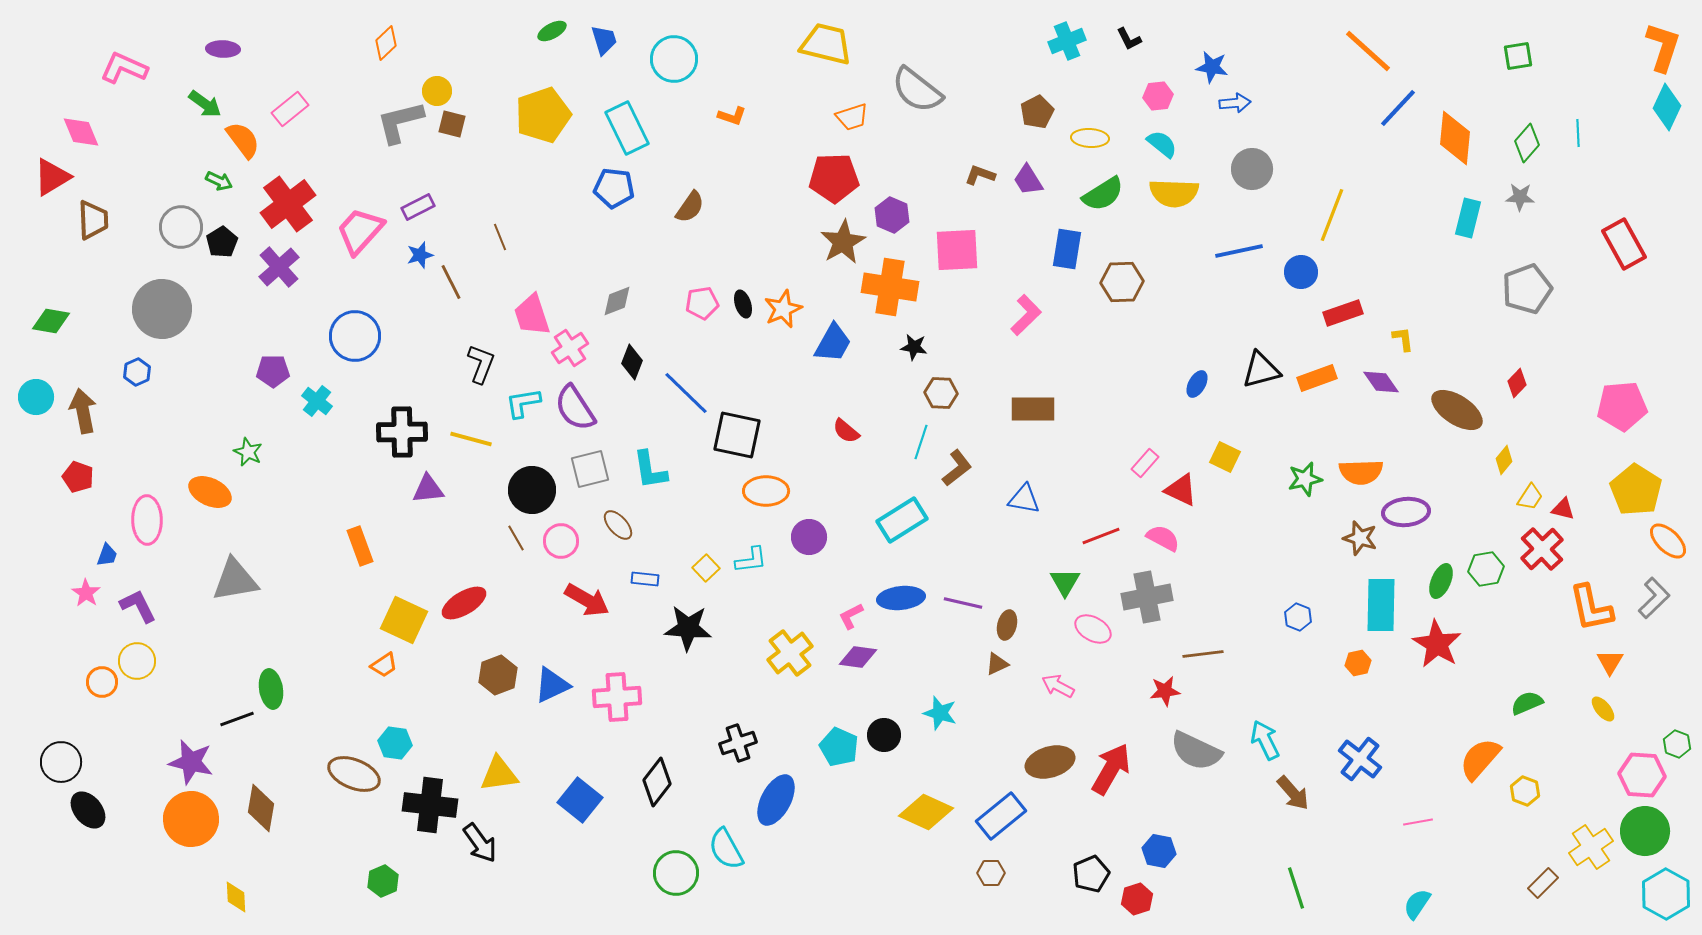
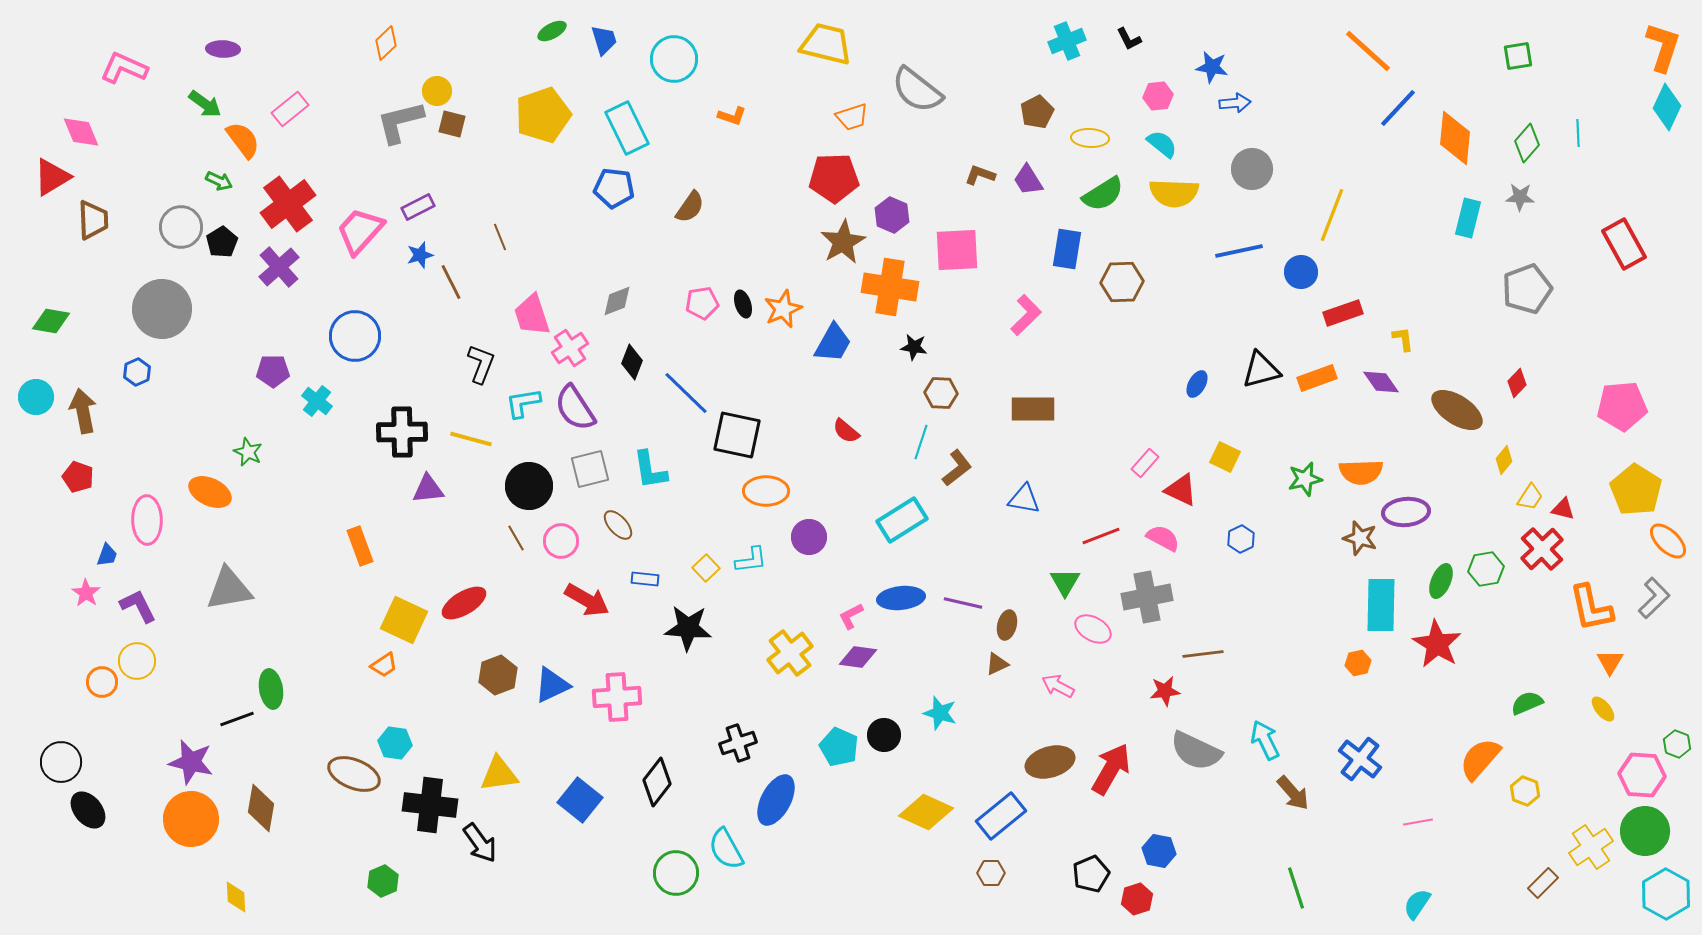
black circle at (532, 490): moved 3 px left, 4 px up
gray triangle at (235, 580): moved 6 px left, 9 px down
blue hexagon at (1298, 617): moved 57 px left, 78 px up; rotated 12 degrees clockwise
